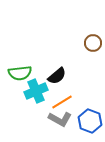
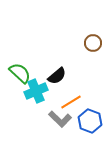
green semicircle: rotated 130 degrees counterclockwise
orange line: moved 9 px right
gray L-shape: rotated 15 degrees clockwise
